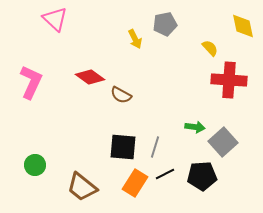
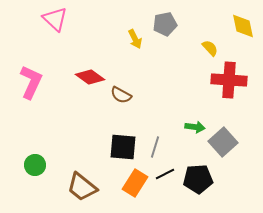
black pentagon: moved 4 px left, 3 px down
